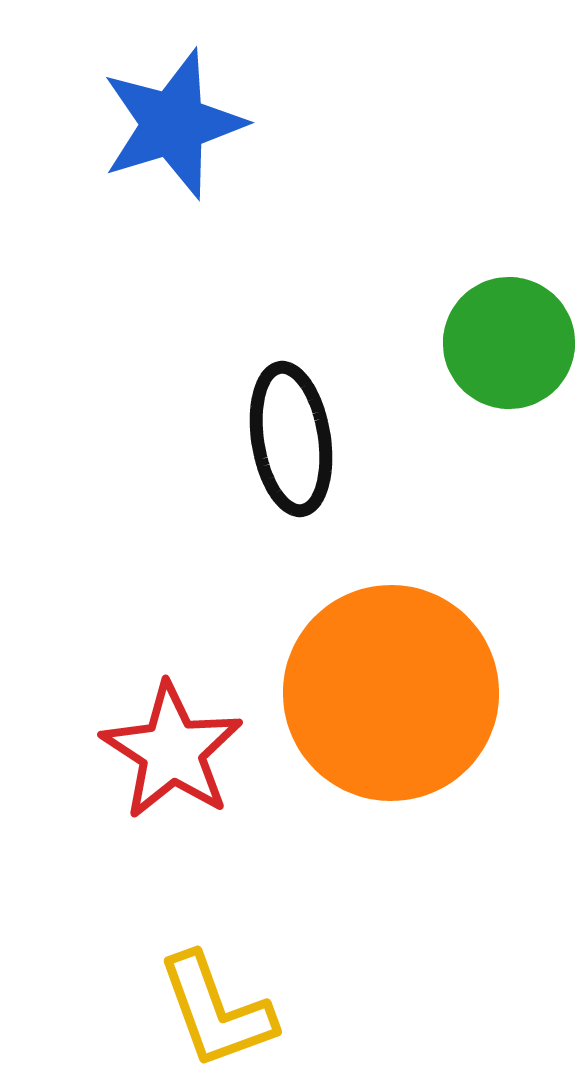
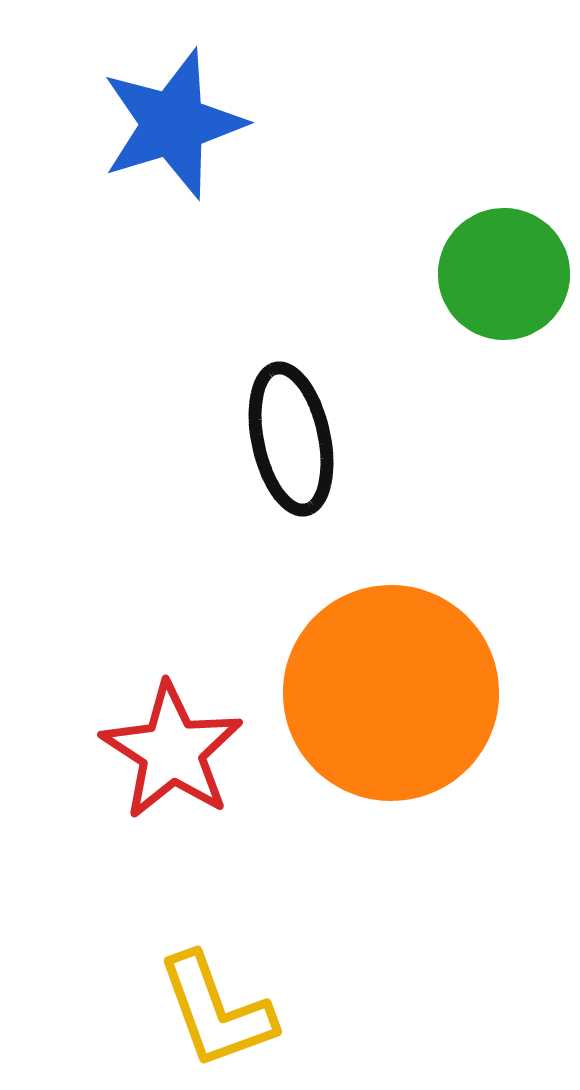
green circle: moved 5 px left, 69 px up
black ellipse: rotated 3 degrees counterclockwise
